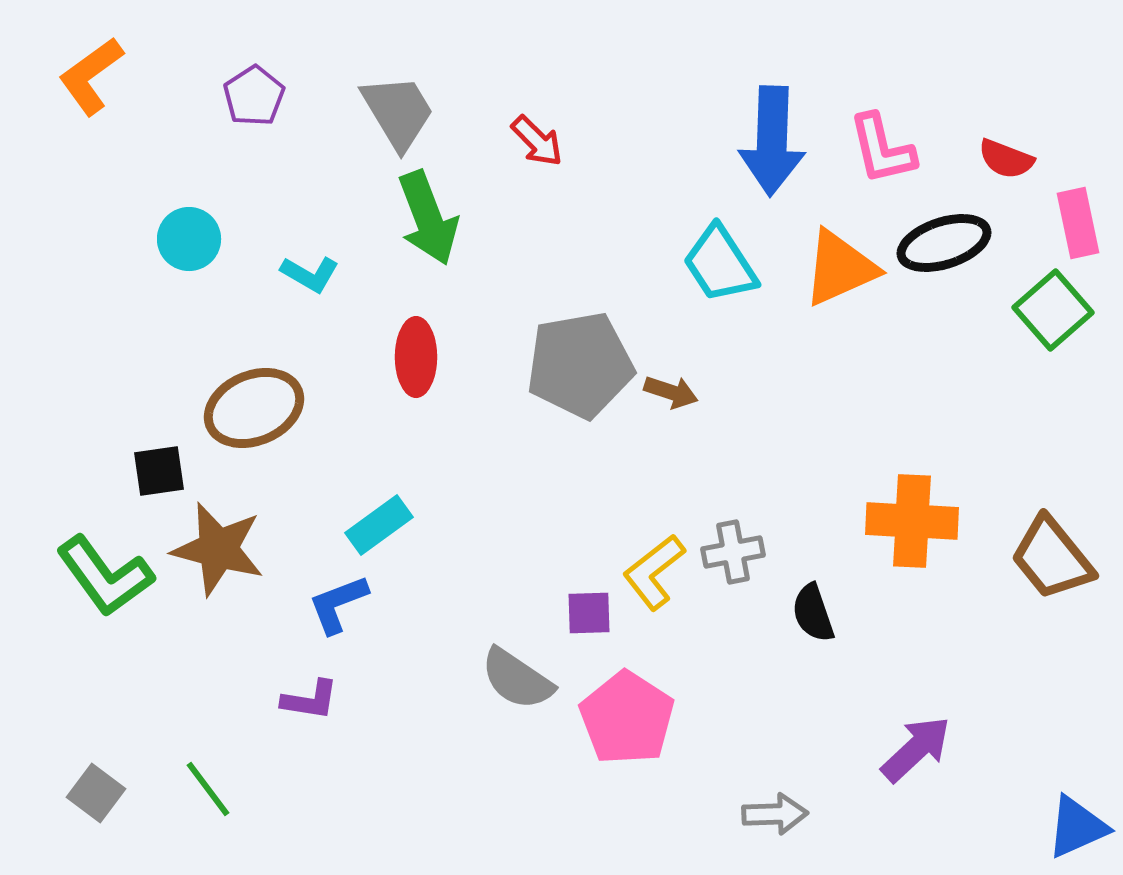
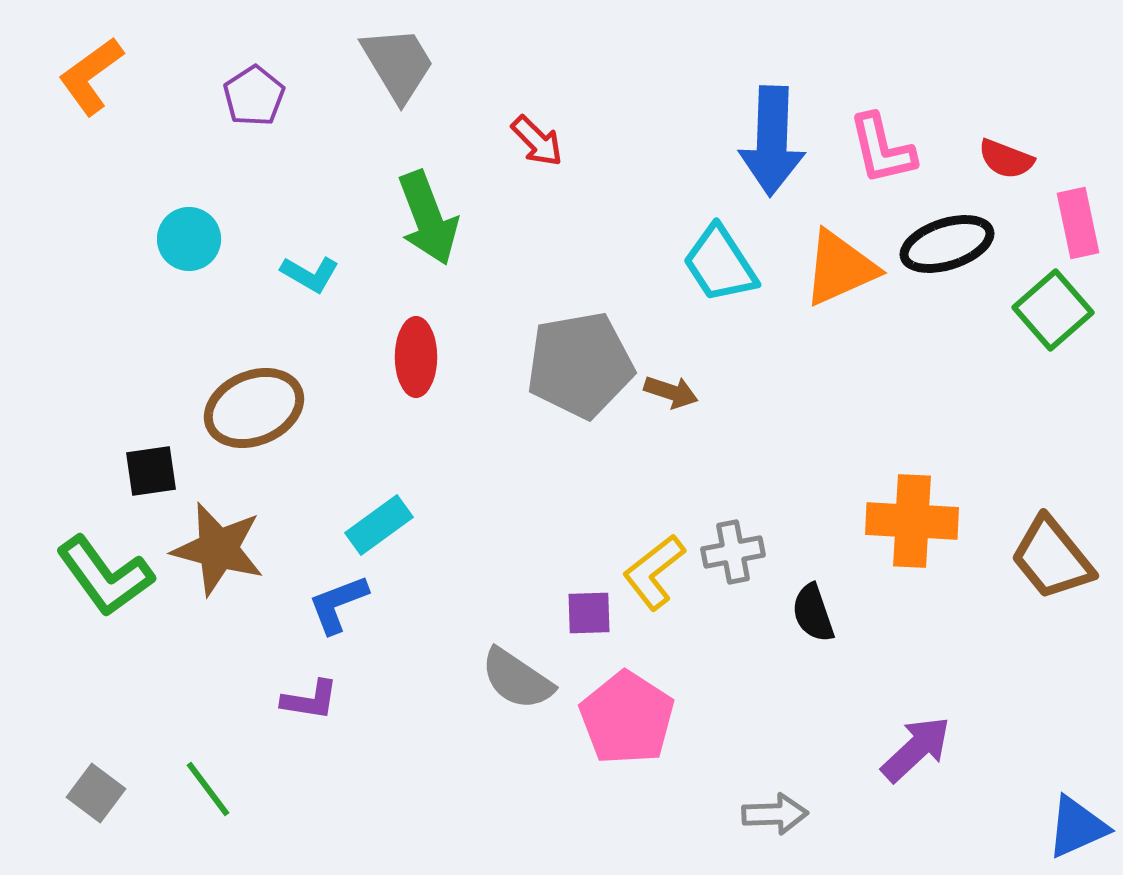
gray trapezoid: moved 48 px up
black ellipse: moved 3 px right, 1 px down
black square: moved 8 px left
